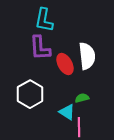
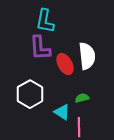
cyan L-shape: moved 1 px right, 1 px down
cyan triangle: moved 5 px left
